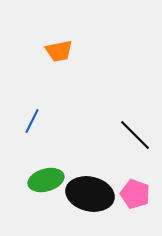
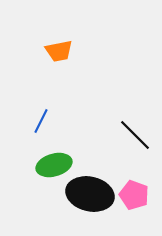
blue line: moved 9 px right
green ellipse: moved 8 px right, 15 px up
pink pentagon: moved 1 px left, 1 px down
